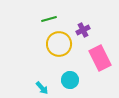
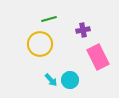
purple cross: rotated 16 degrees clockwise
yellow circle: moved 19 px left
pink rectangle: moved 2 px left, 1 px up
cyan arrow: moved 9 px right, 8 px up
